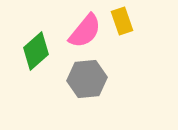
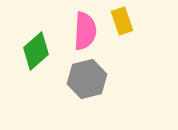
pink semicircle: rotated 36 degrees counterclockwise
gray hexagon: rotated 9 degrees counterclockwise
